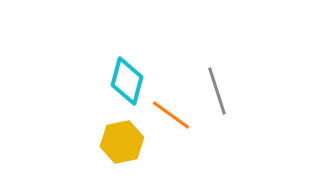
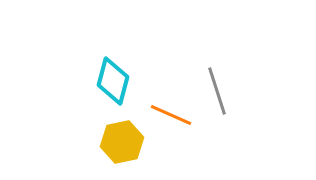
cyan diamond: moved 14 px left
orange line: rotated 12 degrees counterclockwise
